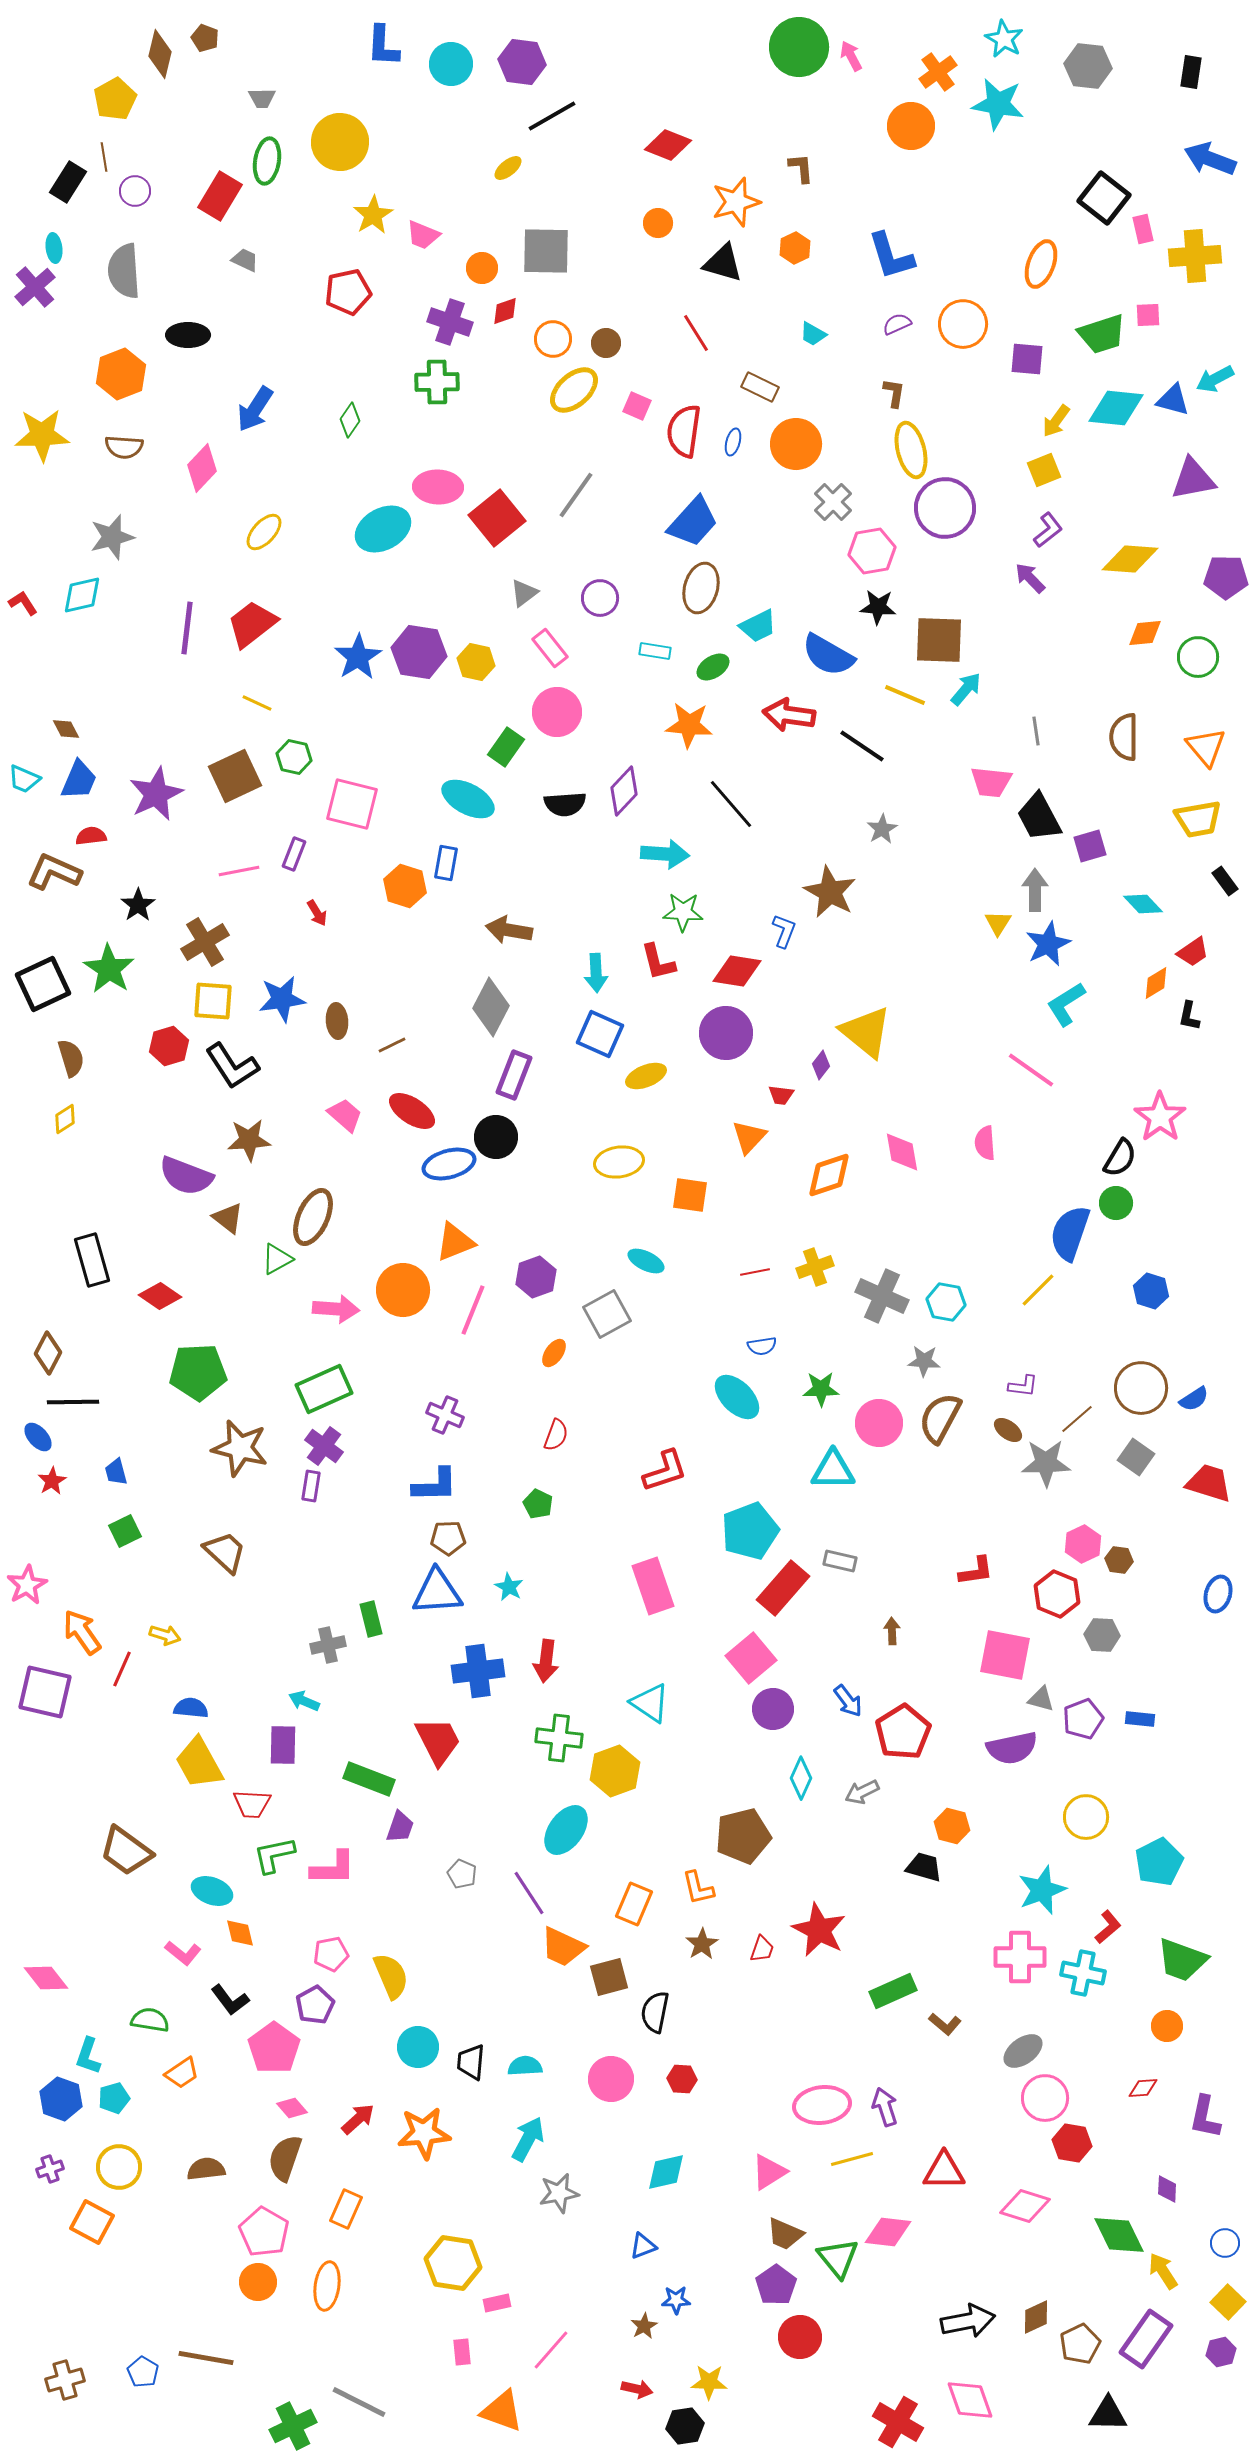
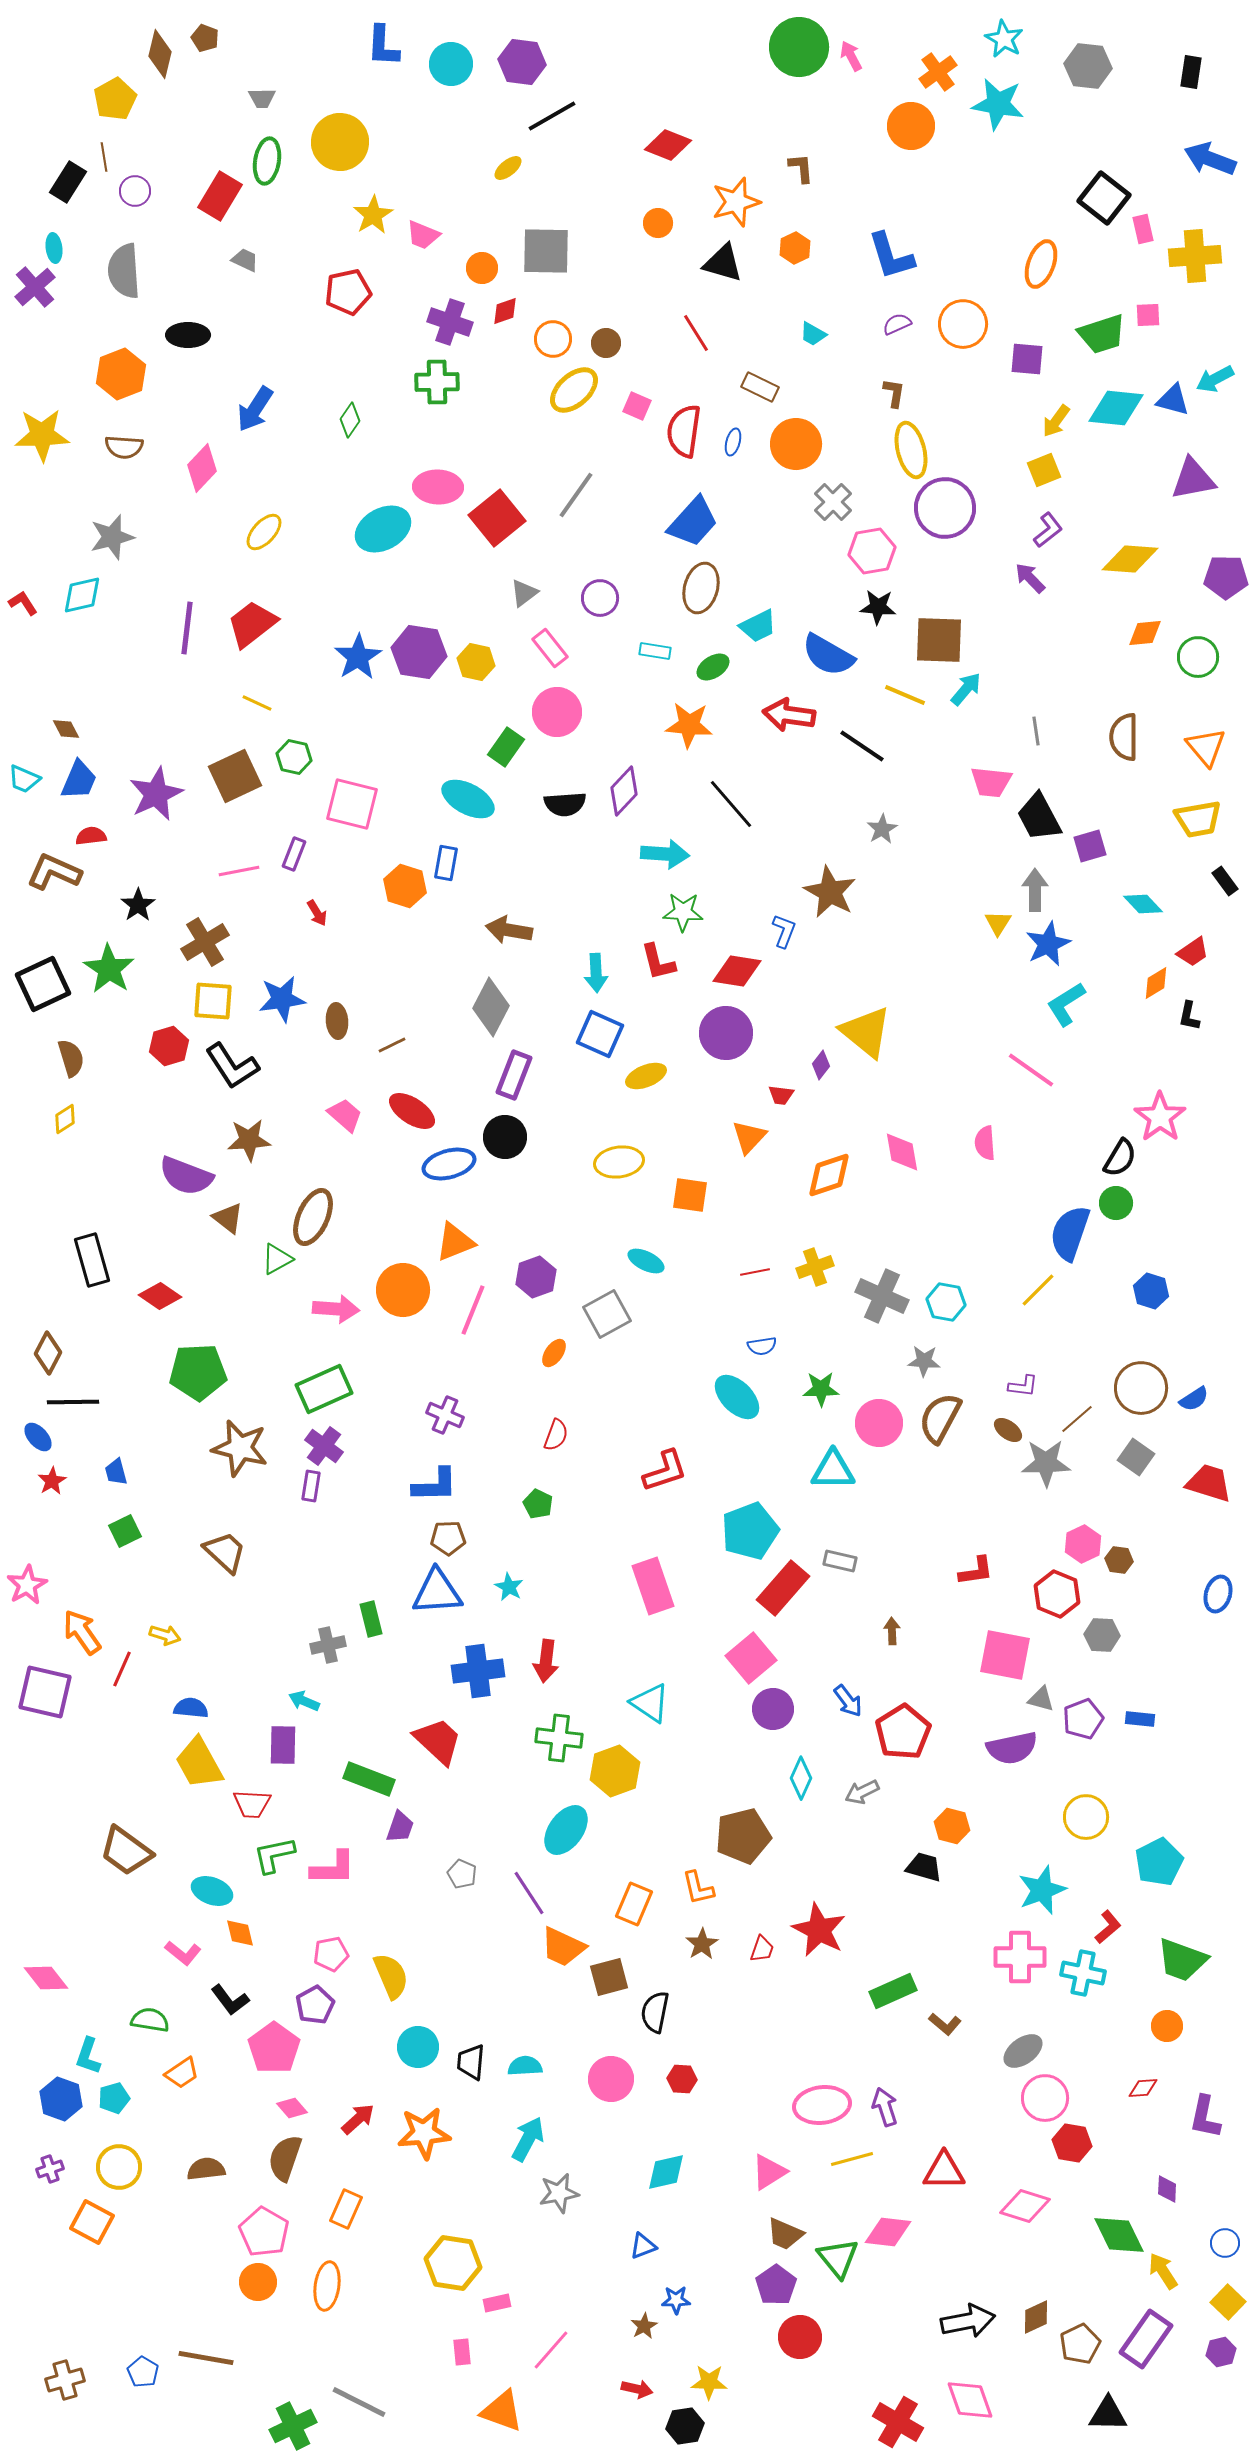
black circle at (496, 1137): moved 9 px right
red trapezoid at (438, 1741): rotated 20 degrees counterclockwise
